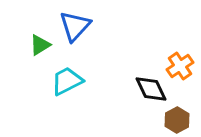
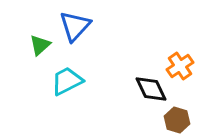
green triangle: rotated 10 degrees counterclockwise
brown hexagon: rotated 15 degrees counterclockwise
